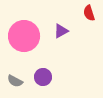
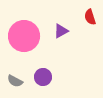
red semicircle: moved 1 px right, 4 px down
